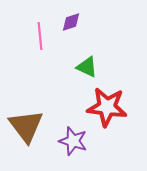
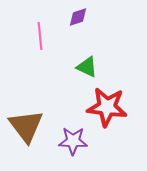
purple diamond: moved 7 px right, 5 px up
purple star: rotated 16 degrees counterclockwise
